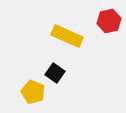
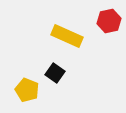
yellow pentagon: moved 6 px left, 2 px up
